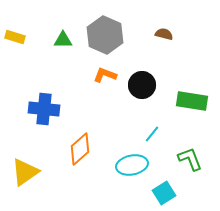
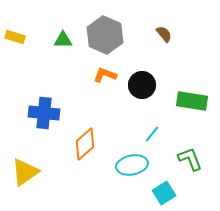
brown semicircle: rotated 36 degrees clockwise
blue cross: moved 4 px down
orange diamond: moved 5 px right, 5 px up
